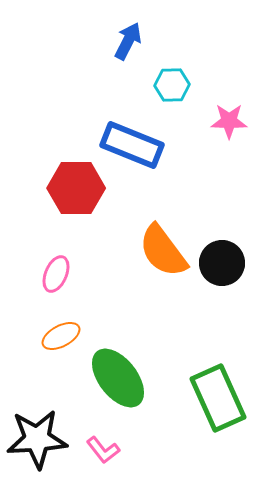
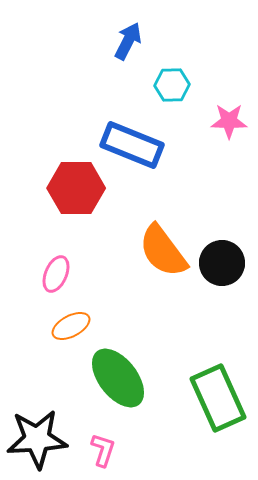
orange ellipse: moved 10 px right, 10 px up
pink L-shape: rotated 124 degrees counterclockwise
